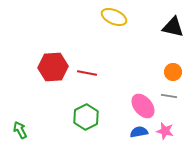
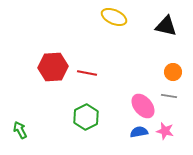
black triangle: moved 7 px left, 1 px up
